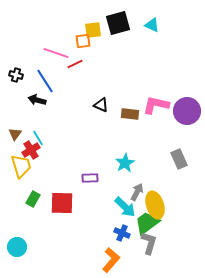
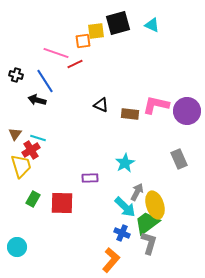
yellow square: moved 3 px right, 1 px down
cyan line: rotated 42 degrees counterclockwise
